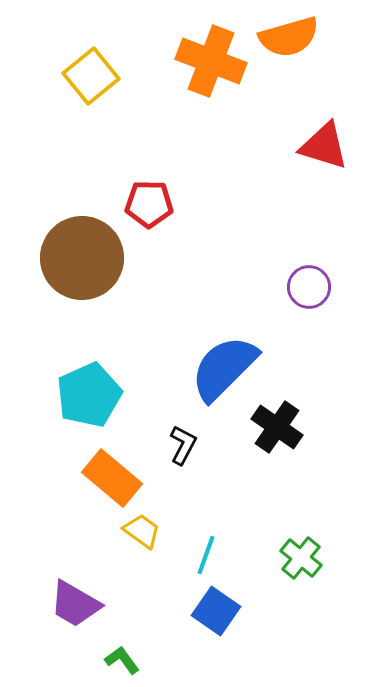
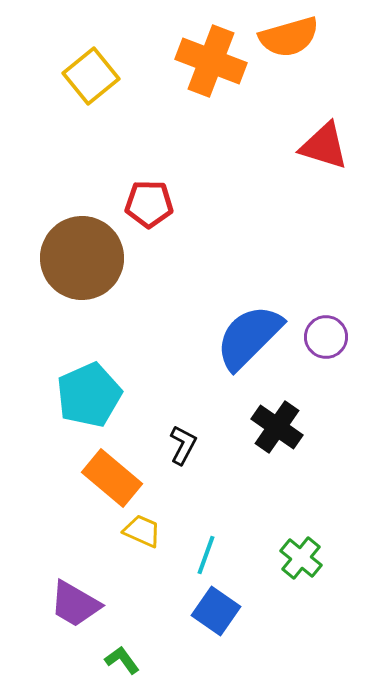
purple circle: moved 17 px right, 50 px down
blue semicircle: moved 25 px right, 31 px up
yellow trapezoid: rotated 12 degrees counterclockwise
